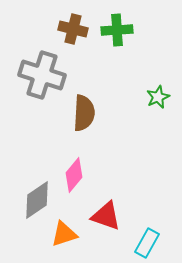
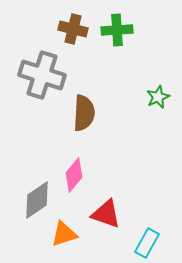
red triangle: moved 2 px up
